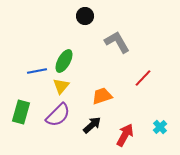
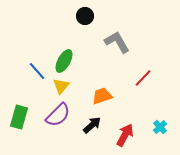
blue line: rotated 60 degrees clockwise
green rectangle: moved 2 px left, 5 px down
